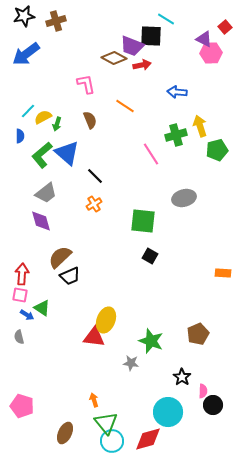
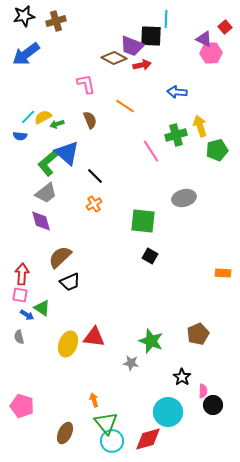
cyan line at (166, 19): rotated 60 degrees clockwise
cyan line at (28, 111): moved 6 px down
green arrow at (57, 124): rotated 56 degrees clockwise
blue semicircle at (20, 136): rotated 96 degrees clockwise
pink line at (151, 154): moved 3 px up
green L-shape at (42, 155): moved 6 px right, 8 px down
black trapezoid at (70, 276): moved 6 px down
yellow ellipse at (106, 320): moved 38 px left, 24 px down
